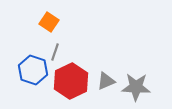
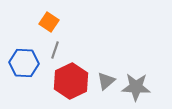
gray line: moved 2 px up
blue hexagon: moved 9 px left, 7 px up; rotated 16 degrees counterclockwise
gray triangle: rotated 18 degrees counterclockwise
